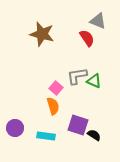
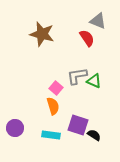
cyan rectangle: moved 5 px right, 1 px up
